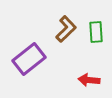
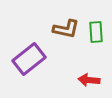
brown L-shape: rotated 56 degrees clockwise
